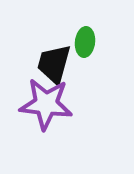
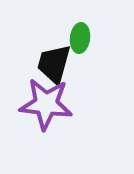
green ellipse: moved 5 px left, 4 px up
